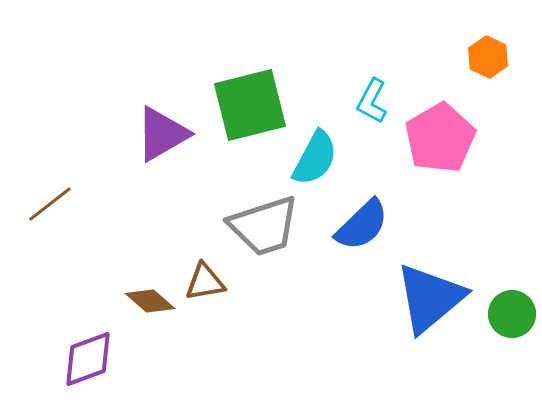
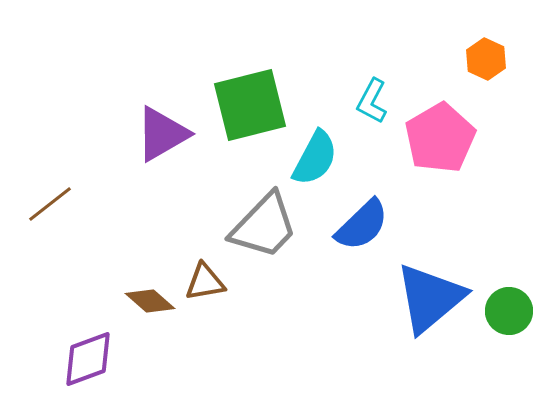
orange hexagon: moved 2 px left, 2 px down
gray trapezoid: rotated 28 degrees counterclockwise
green circle: moved 3 px left, 3 px up
